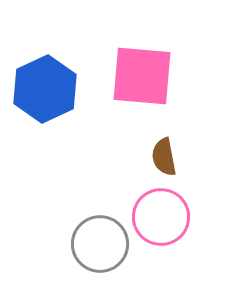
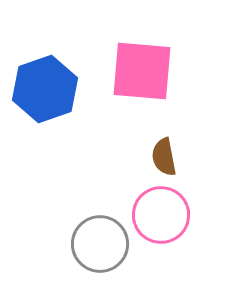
pink square: moved 5 px up
blue hexagon: rotated 6 degrees clockwise
pink circle: moved 2 px up
